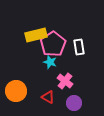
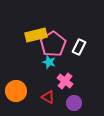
white rectangle: rotated 35 degrees clockwise
cyan star: moved 1 px left
